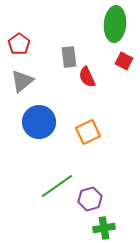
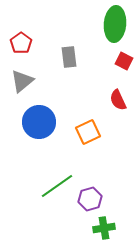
red pentagon: moved 2 px right, 1 px up
red semicircle: moved 31 px right, 23 px down
